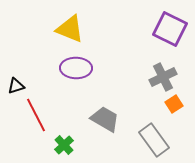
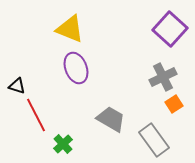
purple square: rotated 16 degrees clockwise
purple ellipse: rotated 68 degrees clockwise
black triangle: moved 1 px right; rotated 36 degrees clockwise
gray trapezoid: moved 6 px right
green cross: moved 1 px left, 1 px up
